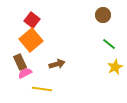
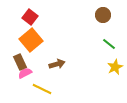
red square: moved 2 px left, 3 px up
yellow line: rotated 18 degrees clockwise
